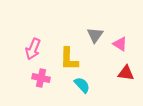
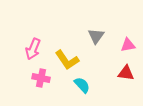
gray triangle: moved 1 px right, 1 px down
pink triangle: moved 8 px right, 1 px down; rotated 42 degrees counterclockwise
yellow L-shape: moved 2 px left, 1 px down; rotated 35 degrees counterclockwise
